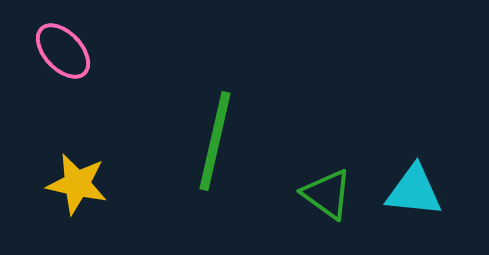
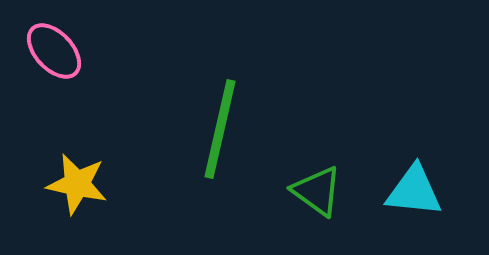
pink ellipse: moved 9 px left
green line: moved 5 px right, 12 px up
green triangle: moved 10 px left, 3 px up
